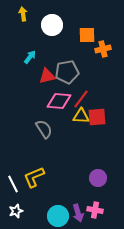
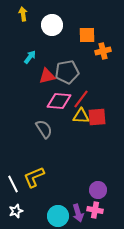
orange cross: moved 2 px down
purple circle: moved 12 px down
